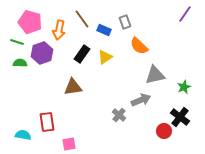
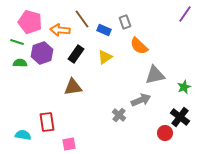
orange arrow: moved 1 px right; rotated 84 degrees clockwise
black rectangle: moved 6 px left
red circle: moved 1 px right, 2 px down
